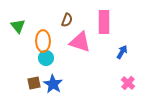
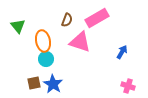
pink rectangle: moved 7 px left, 4 px up; rotated 60 degrees clockwise
orange ellipse: rotated 10 degrees counterclockwise
cyan circle: moved 1 px down
pink cross: moved 3 px down; rotated 24 degrees counterclockwise
